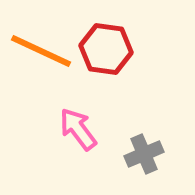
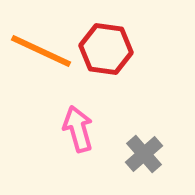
pink arrow: rotated 21 degrees clockwise
gray cross: rotated 18 degrees counterclockwise
